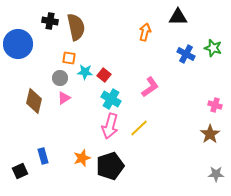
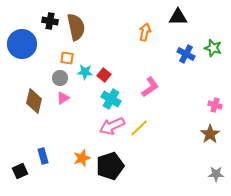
blue circle: moved 4 px right
orange square: moved 2 px left
pink triangle: moved 1 px left
pink arrow: moved 2 px right; rotated 50 degrees clockwise
